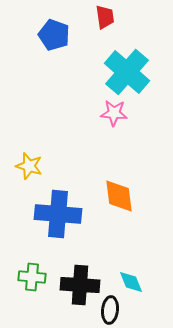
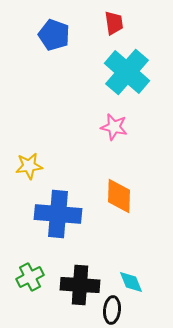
red trapezoid: moved 9 px right, 6 px down
pink star: moved 14 px down; rotated 8 degrees clockwise
yellow star: rotated 24 degrees counterclockwise
orange diamond: rotated 9 degrees clockwise
green cross: moved 2 px left; rotated 32 degrees counterclockwise
black ellipse: moved 2 px right
